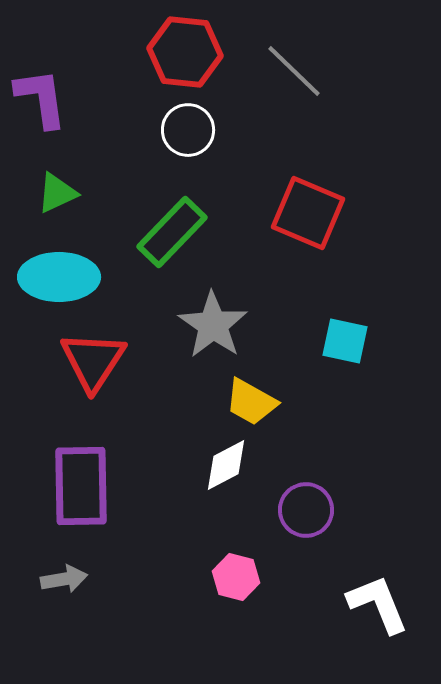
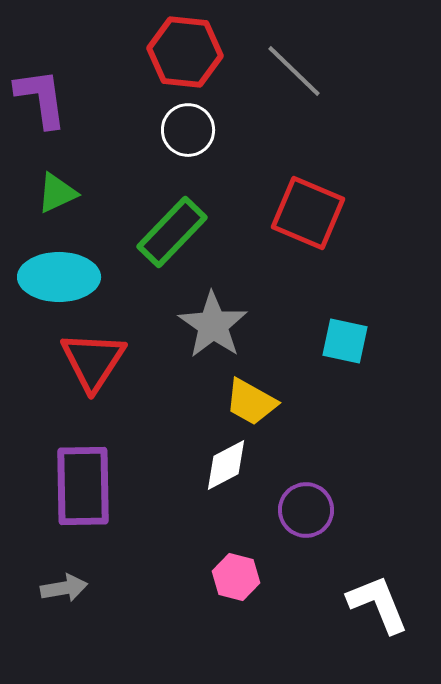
purple rectangle: moved 2 px right
gray arrow: moved 9 px down
